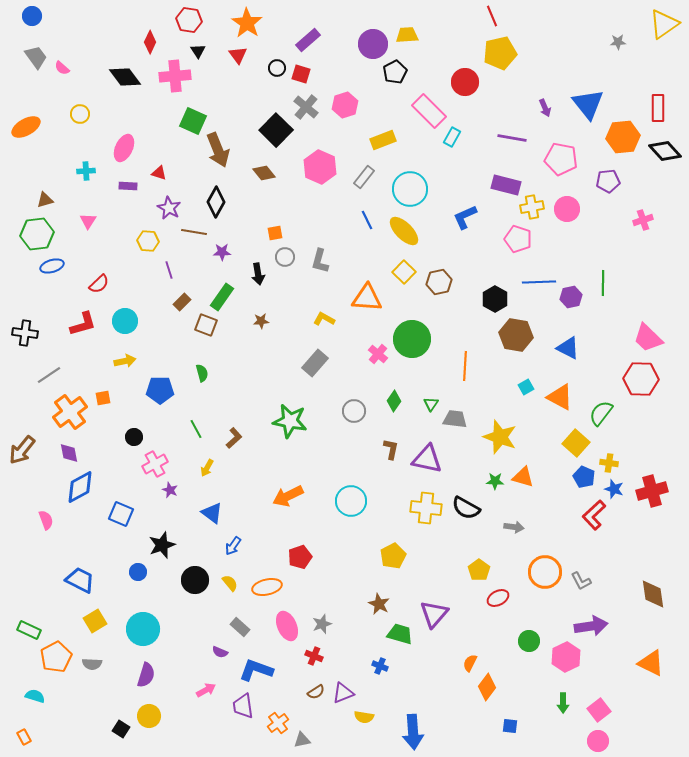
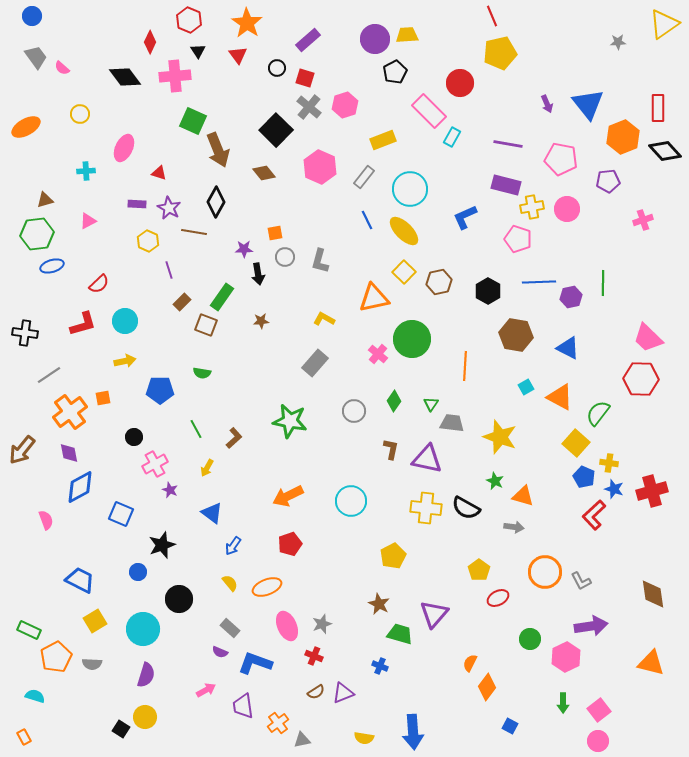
red hexagon at (189, 20): rotated 15 degrees clockwise
purple circle at (373, 44): moved 2 px right, 5 px up
red square at (301, 74): moved 4 px right, 4 px down
red circle at (465, 82): moved 5 px left, 1 px down
gray cross at (306, 107): moved 3 px right
purple arrow at (545, 108): moved 2 px right, 4 px up
orange hexagon at (623, 137): rotated 16 degrees counterclockwise
purple line at (512, 138): moved 4 px left, 6 px down
purple rectangle at (128, 186): moved 9 px right, 18 px down
pink triangle at (88, 221): rotated 30 degrees clockwise
yellow hexagon at (148, 241): rotated 20 degrees clockwise
purple star at (222, 252): moved 22 px right, 3 px up
orange triangle at (367, 298): moved 7 px right; rotated 16 degrees counterclockwise
black hexagon at (495, 299): moved 7 px left, 8 px up
green semicircle at (202, 373): rotated 114 degrees clockwise
green semicircle at (601, 413): moved 3 px left
gray trapezoid at (455, 419): moved 3 px left, 4 px down
orange triangle at (523, 477): moved 19 px down
green star at (495, 481): rotated 24 degrees clockwise
red pentagon at (300, 557): moved 10 px left, 13 px up
black circle at (195, 580): moved 16 px left, 19 px down
orange ellipse at (267, 587): rotated 8 degrees counterclockwise
gray rectangle at (240, 627): moved 10 px left, 1 px down
green circle at (529, 641): moved 1 px right, 2 px up
orange triangle at (651, 663): rotated 12 degrees counterclockwise
blue L-shape at (256, 670): moved 1 px left, 7 px up
yellow circle at (149, 716): moved 4 px left, 1 px down
yellow semicircle at (364, 717): moved 21 px down
blue square at (510, 726): rotated 21 degrees clockwise
